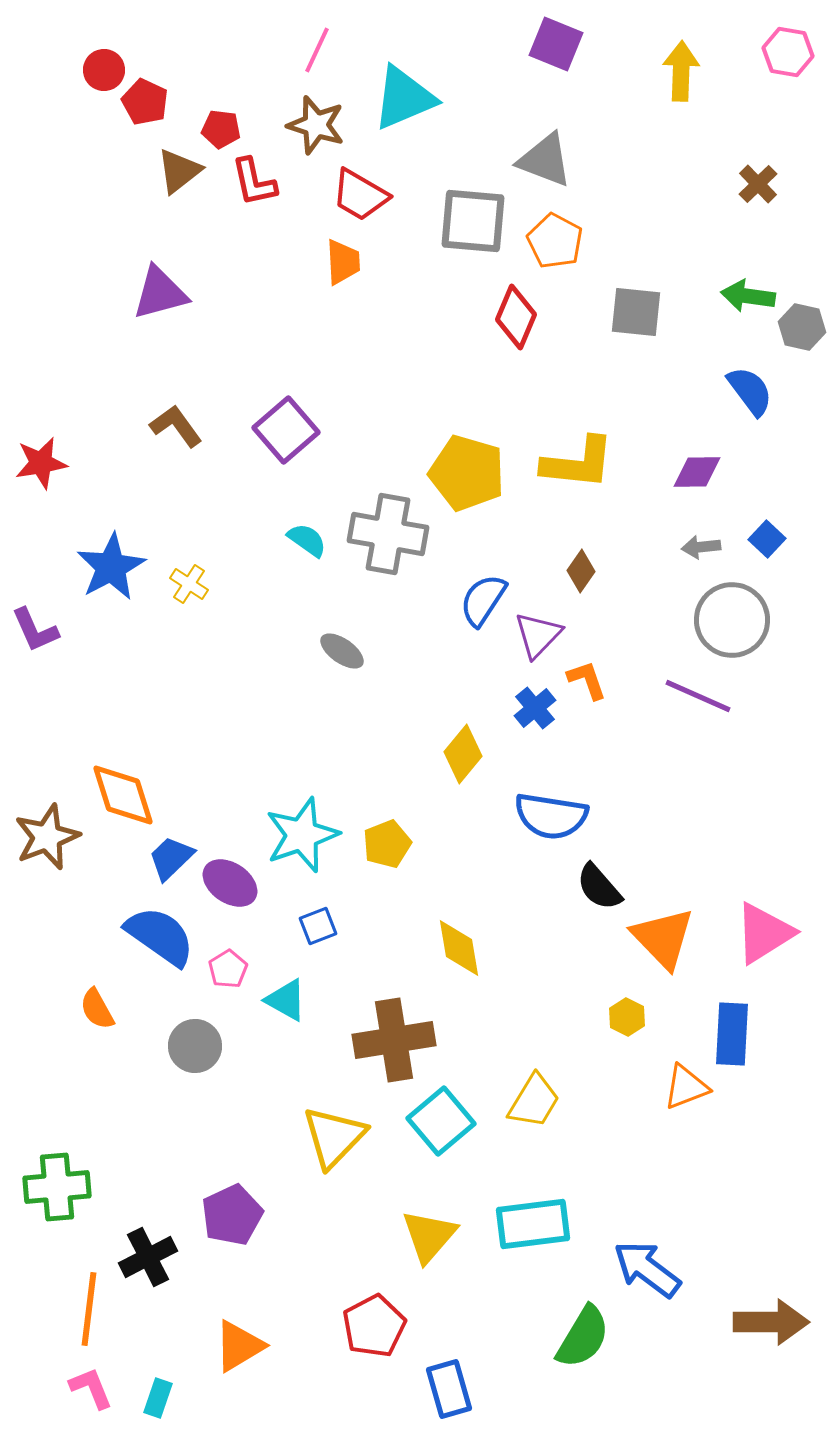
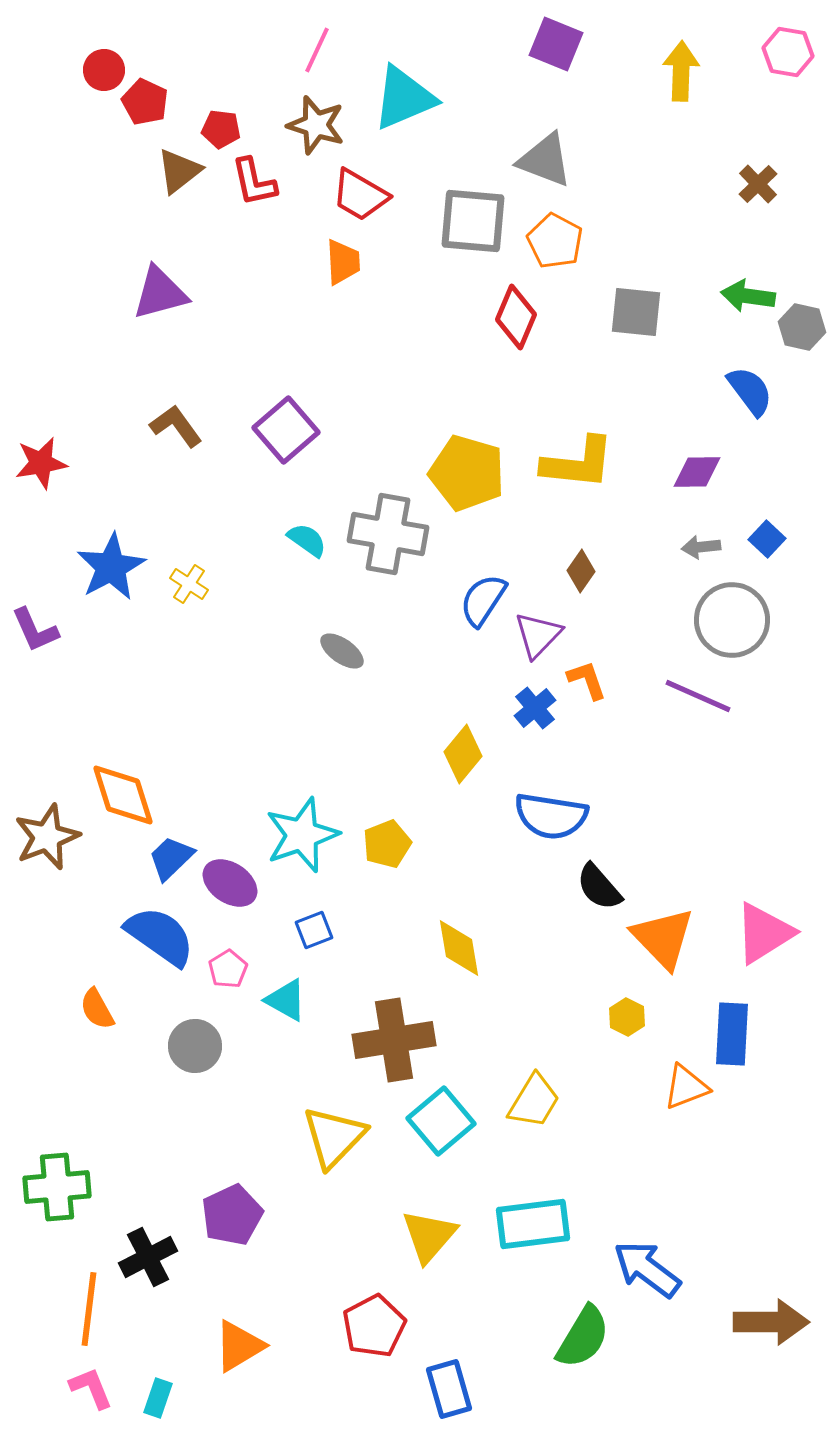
blue square at (318, 926): moved 4 px left, 4 px down
